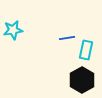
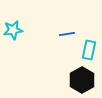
blue line: moved 4 px up
cyan rectangle: moved 3 px right
